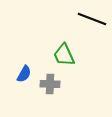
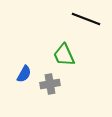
black line: moved 6 px left
gray cross: rotated 12 degrees counterclockwise
